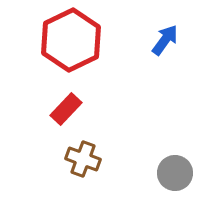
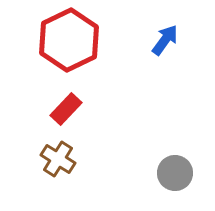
red hexagon: moved 2 px left
brown cross: moved 25 px left; rotated 12 degrees clockwise
